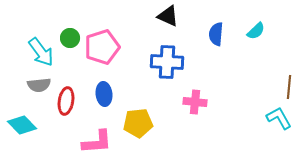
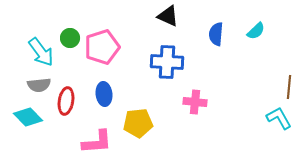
cyan diamond: moved 6 px right, 8 px up
